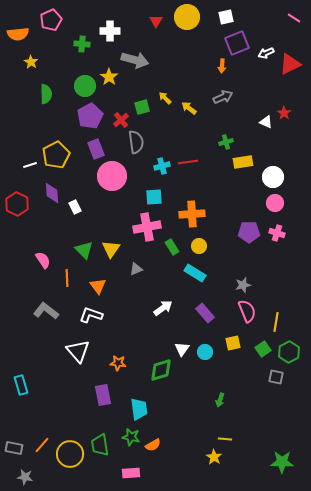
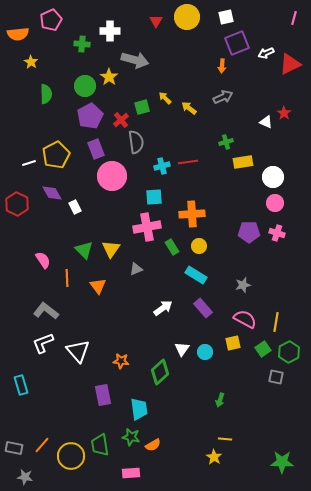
pink line at (294, 18): rotated 72 degrees clockwise
white line at (30, 165): moved 1 px left, 2 px up
purple diamond at (52, 193): rotated 25 degrees counterclockwise
cyan rectangle at (195, 273): moved 1 px right, 2 px down
pink semicircle at (247, 311): moved 2 px left, 8 px down; rotated 40 degrees counterclockwise
purple rectangle at (205, 313): moved 2 px left, 5 px up
white L-shape at (91, 315): moved 48 px left, 28 px down; rotated 40 degrees counterclockwise
orange star at (118, 363): moved 3 px right, 2 px up
green diamond at (161, 370): moved 1 px left, 2 px down; rotated 25 degrees counterclockwise
yellow circle at (70, 454): moved 1 px right, 2 px down
